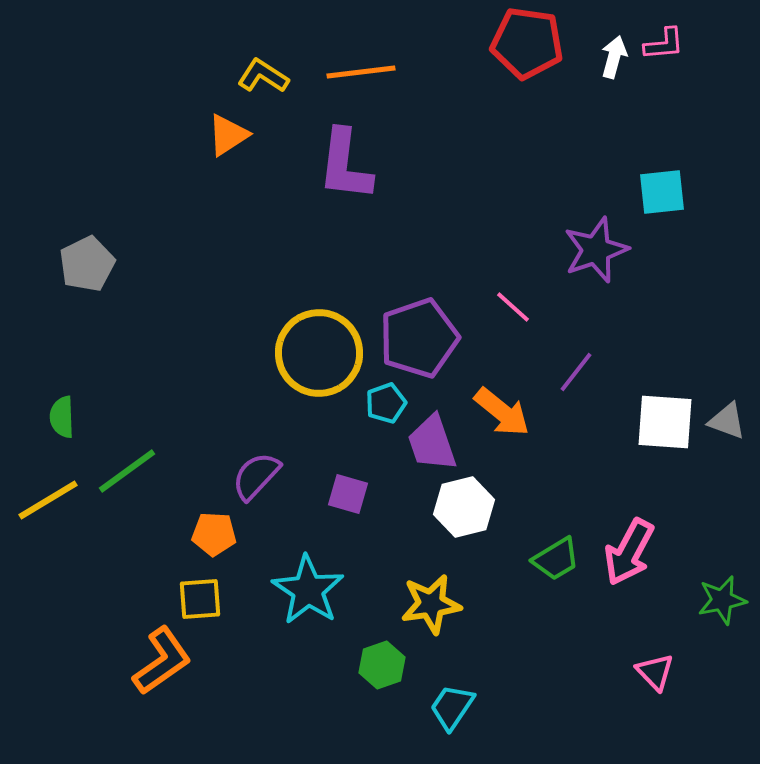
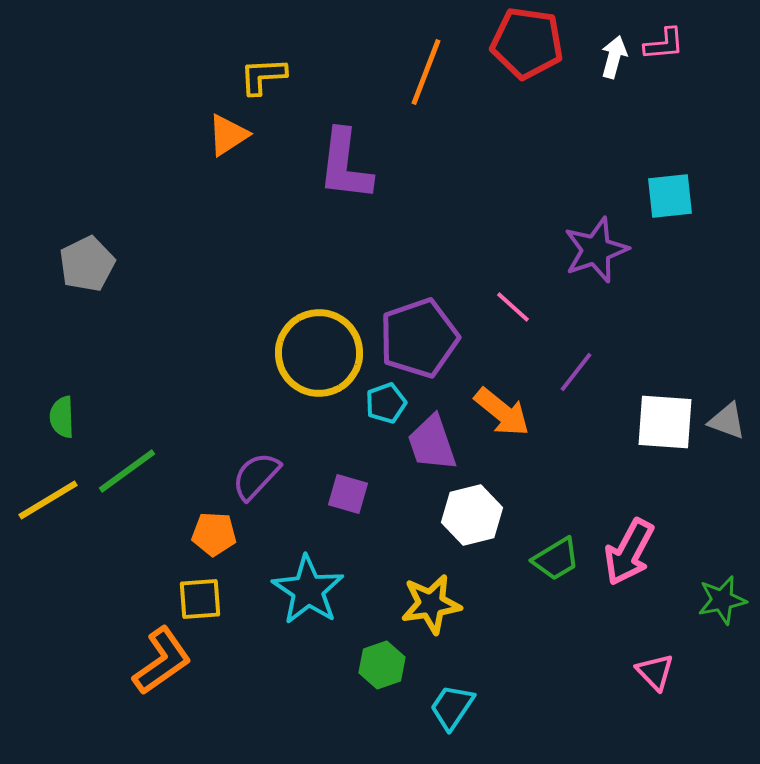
orange line: moved 65 px right; rotated 62 degrees counterclockwise
yellow L-shape: rotated 36 degrees counterclockwise
cyan square: moved 8 px right, 4 px down
white hexagon: moved 8 px right, 8 px down
